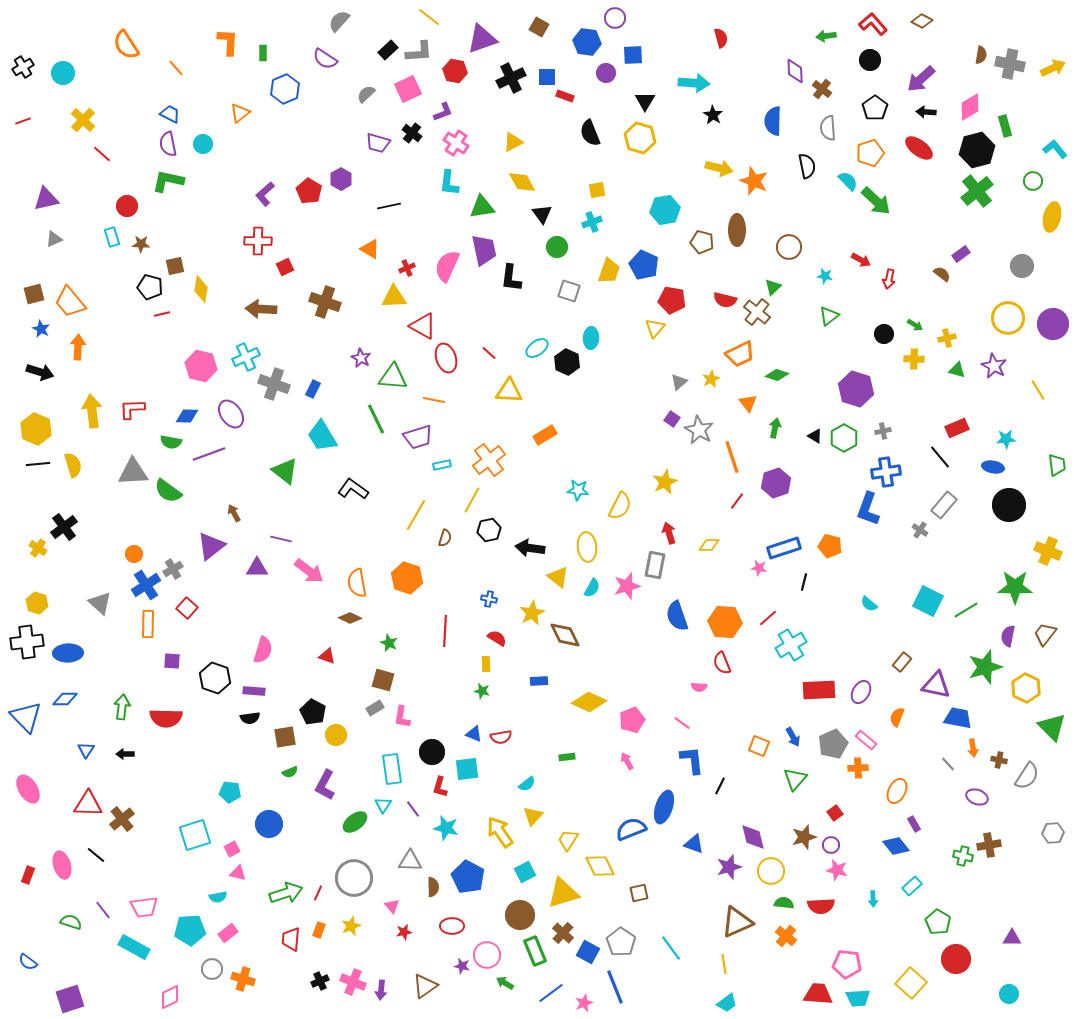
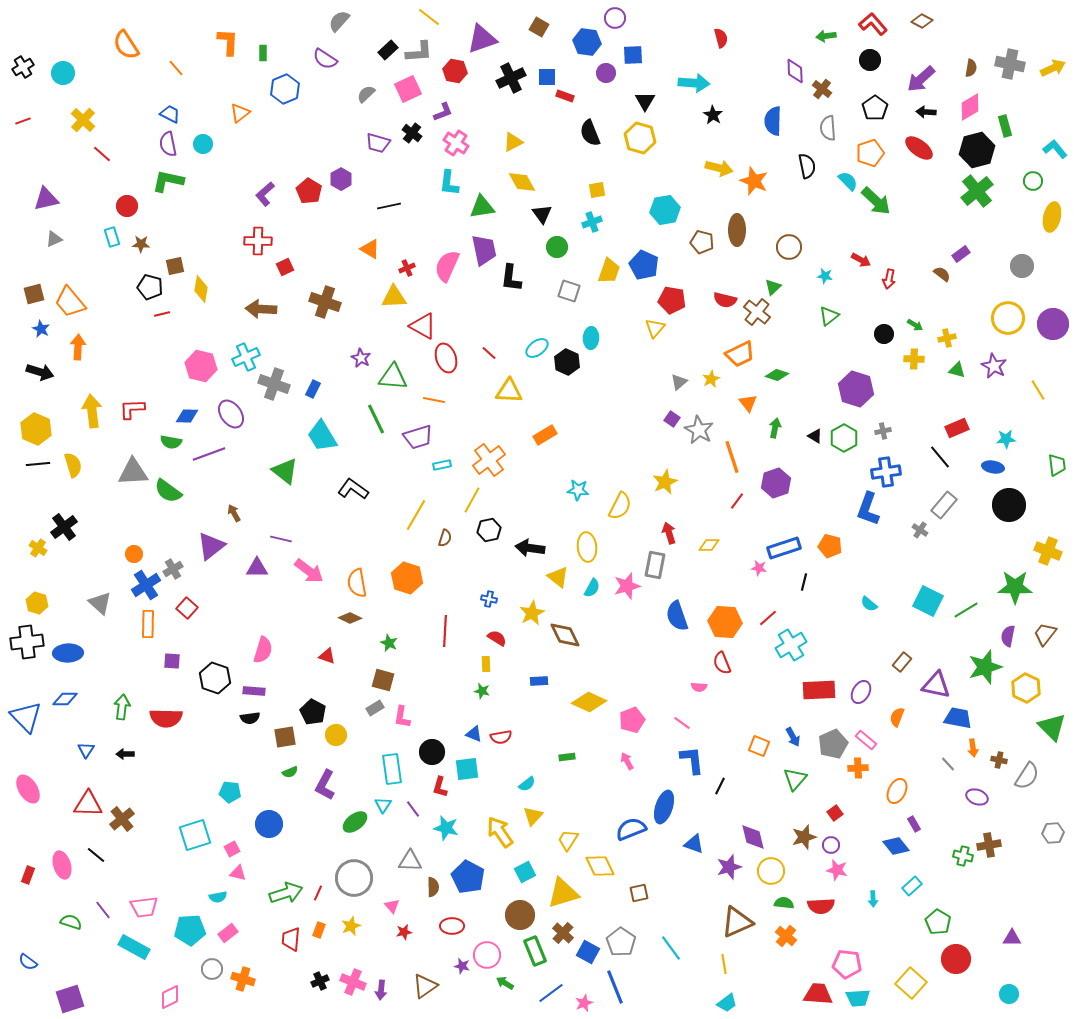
brown semicircle at (981, 55): moved 10 px left, 13 px down
